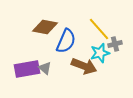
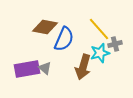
blue semicircle: moved 2 px left, 2 px up
brown arrow: moved 1 px left, 1 px down; rotated 85 degrees clockwise
